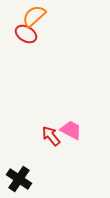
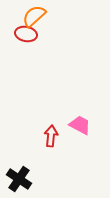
red ellipse: rotated 20 degrees counterclockwise
pink trapezoid: moved 9 px right, 5 px up
red arrow: rotated 45 degrees clockwise
